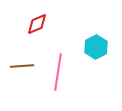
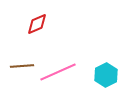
cyan hexagon: moved 10 px right, 28 px down
pink line: rotated 57 degrees clockwise
